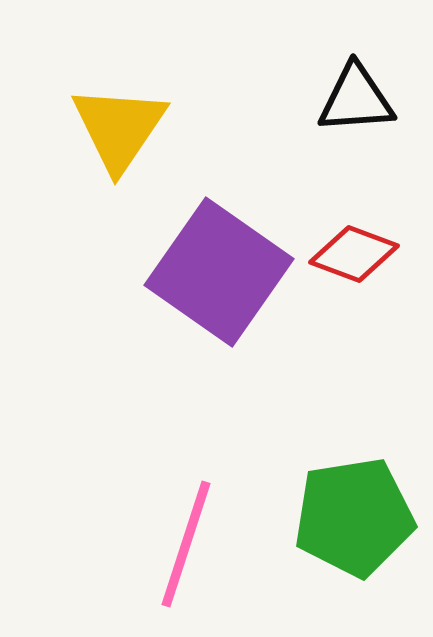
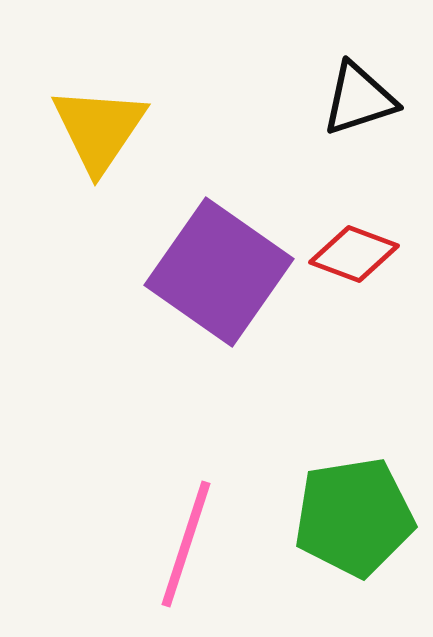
black triangle: moved 3 px right; rotated 14 degrees counterclockwise
yellow triangle: moved 20 px left, 1 px down
